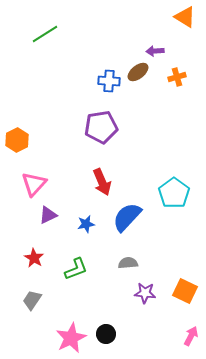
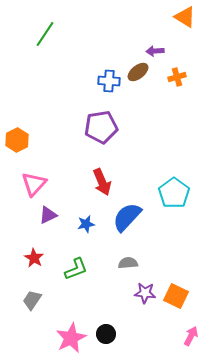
green line: rotated 24 degrees counterclockwise
orange square: moved 9 px left, 5 px down
